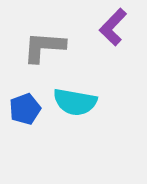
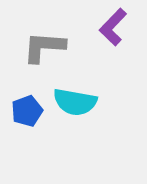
blue pentagon: moved 2 px right, 2 px down
